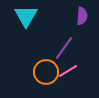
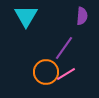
pink line: moved 2 px left, 3 px down
